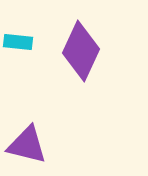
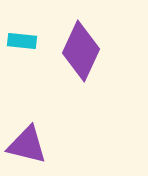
cyan rectangle: moved 4 px right, 1 px up
